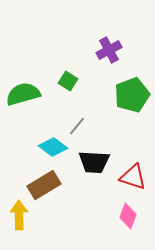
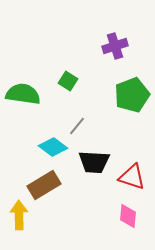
purple cross: moved 6 px right, 4 px up; rotated 10 degrees clockwise
green semicircle: rotated 24 degrees clockwise
red triangle: moved 1 px left
pink diamond: rotated 15 degrees counterclockwise
